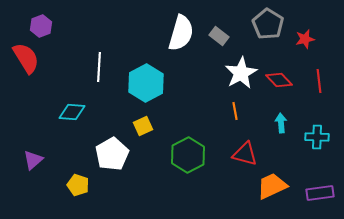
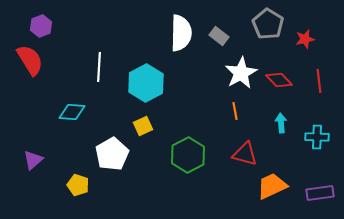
white semicircle: rotated 15 degrees counterclockwise
red semicircle: moved 4 px right, 2 px down
